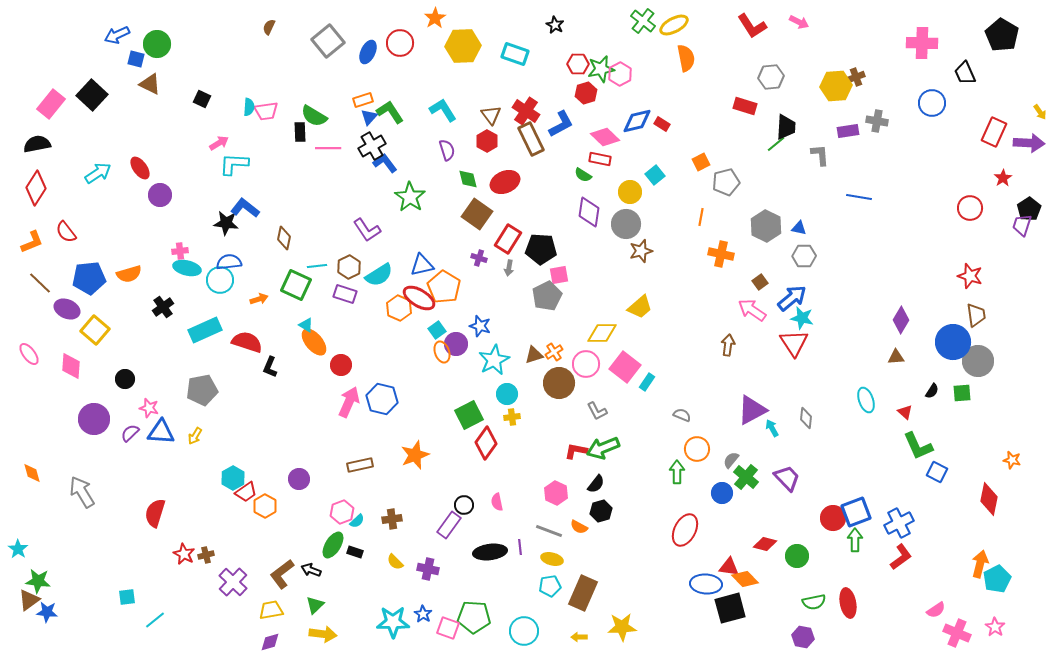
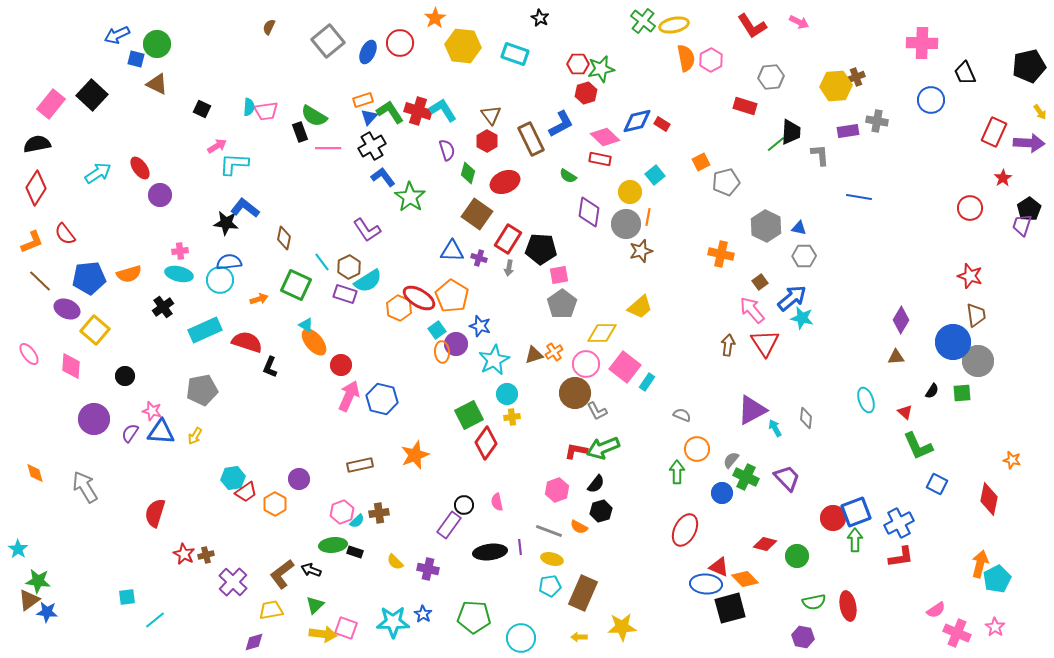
black star at (555, 25): moved 15 px left, 7 px up
yellow ellipse at (674, 25): rotated 16 degrees clockwise
black pentagon at (1002, 35): moved 27 px right, 31 px down; rotated 28 degrees clockwise
yellow hexagon at (463, 46): rotated 8 degrees clockwise
pink hexagon at (620, 74): moved 91 px right, 14 px up
brown triangle at (150, 84): moved 7 px right
black square at (202, 99): moved 10 px down
blue circle at (932, 103): moved 1 px left, 3 px up
red cross at (526, 111): moved 108 px left; rotated 16 degrees counterclockwise
black trapezoid at (786, 127): moved 5 px right, 5 px down
black rectangle at (300, 132): rotated 18 degrees counterclockwise
pink arrow at (219, 143): moved 2 px left, 3 px down
blue L-shape at (385, 163): moved 2 px left, 14 px down
green semicircle at (583, 175): moved 15 px left, 1 px down
green diamond at (468, 179): moved 6 px up; rotated 30 degrees clockwise
orange line at (701, 217): moved 53 px left
red semicircle at (66, 232): moved 1 px left, 2 px down
blue triangle at (422, 265): moved 30 px right, 14 px up; rotated 15 degrees clockwise
cyan line at (317, 266): moved 5 px right, 4 px up; rotated 60 degrees clockwise
cyan ellipse at (187, 268): moved 8 px left, 6 px down
cyan semicircle at (379, 275): moved 11 px left, 6 px down
brown line at (40, 283): moved 2 px up
orange pentagon at (444, 287): moved 8 px right, 9 px down
gray pentagon at (547, 296): moved 15 px right, 8 px down; rotated 8 degrees counterclockwise
pink arrow at (752, 310): rotated 16 degrees clockwise
red triangle at (794, 343): moved 29 px left
orange ellipse at (442, 352): rotated 15 degrees clockwise
black circle at (125, 379): moved 3 px up
brown circle at (559, 383): moved 16 px right, 10 px down
pink arrow at (349, 402): moved 6 px up
pink star at (149, 408): moved 3 px right, 3 px down
cyan arrow at (772, 428): moved 3 px right
purple semicircle at (130, 433): rotated 12 degrees counterclockwise
blue square at (937, 472): moved 12 px down
orange diamond at (32, 473): moved 3 px right
green cross at (746, 477): rotated 15 degrees counterclockwise
cyan hexagon at (233, 478): rotated 20 degrees clockwise
gray arrow at (82, 492): moved 3 px right, 5 px up
pink hexagon at (556, 493): moved 1 px right, 3 px up; rotated 15 degrees clockwise
orange hexagon at (265, 506): moved 10 px right, 2 px up
brown cross at (392, 519): moved 13 px left, 6 px up
green ellipse at (333, 545): rotated 52 degrees clockwise
red L-shape at (901, 557): rotated 28 degrees clockwise
red triangle at (729, 567): moved 10 px left; rotated 15 degrees clockwise
red ellipse at (848, 603): moved 3 px down
pink square at (448, 628): moved 102 px left
cyan circle at (524, 631): moved 3 px left, 7 px down
purple diamond at (270, 642): moved 16 px left
